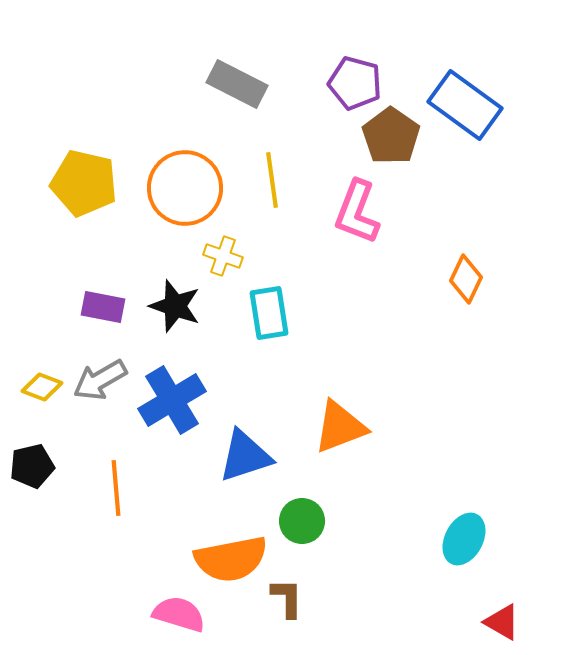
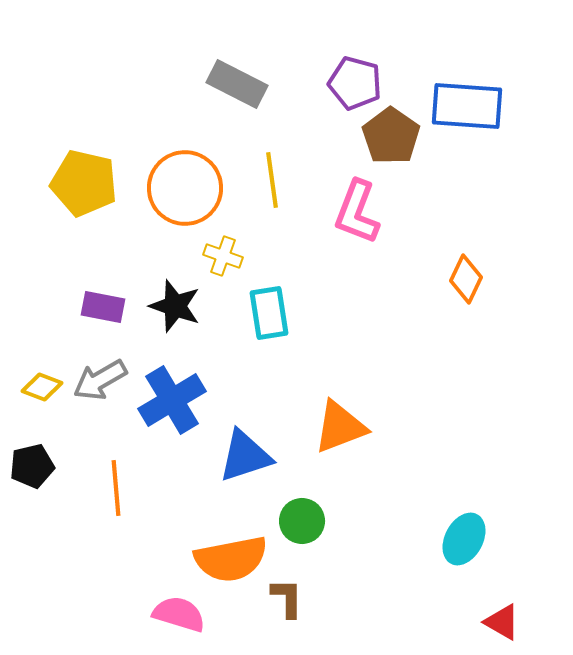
blue rectangle: moved 2 px right, 1 px down; rotated 32 degrees counterclockwise
